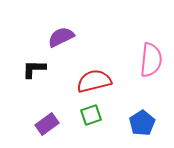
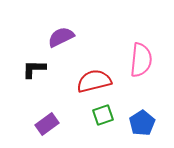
pink semicircle: moved 10 px left
green square: moved 12 px right
